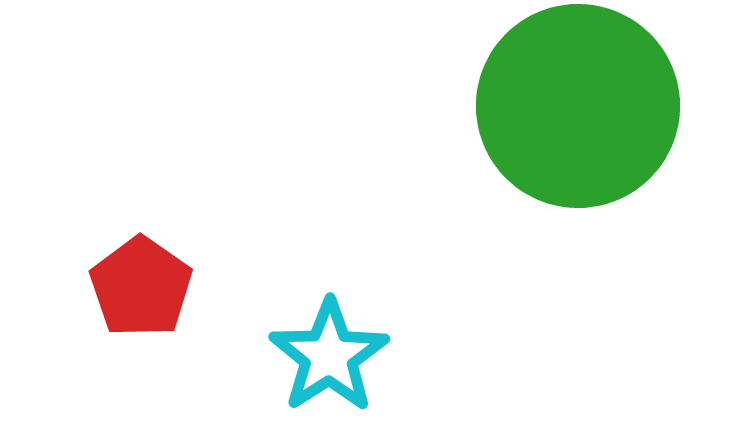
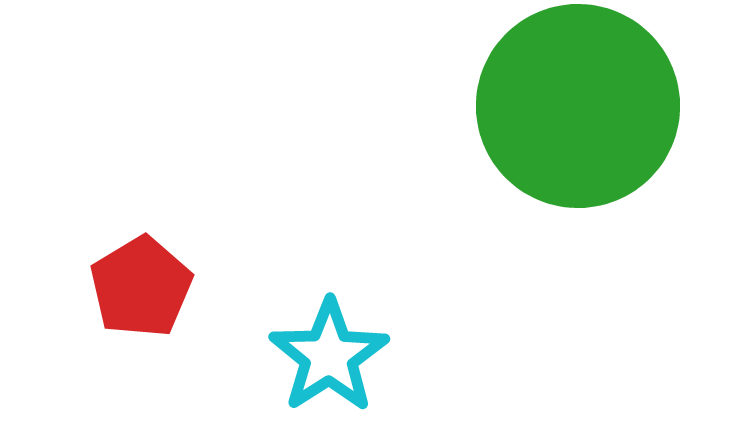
red pentagon: rotated 6 degrees clockwise
